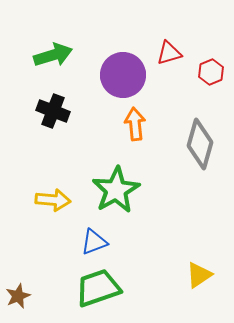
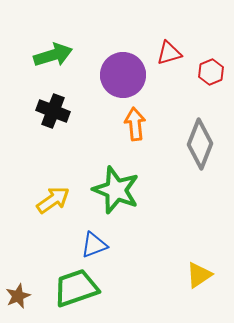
gray diamond: rotated 6 degrees clockwise
green star: rotated 21 degrees counterclockwise
yellow arrow: rotated 40 degrees counterclockwise
blue triangle: moved 3 px down
green trapezoid: moved 22 px left
